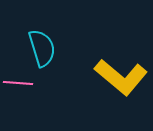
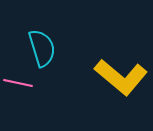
pink line: rotated 8 degrees clockwise
